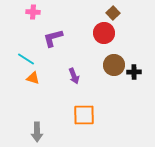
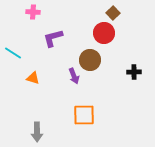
cyan line: moved 13 px left, 6 px up
brown circle: moved 24 px left, 5 px up
